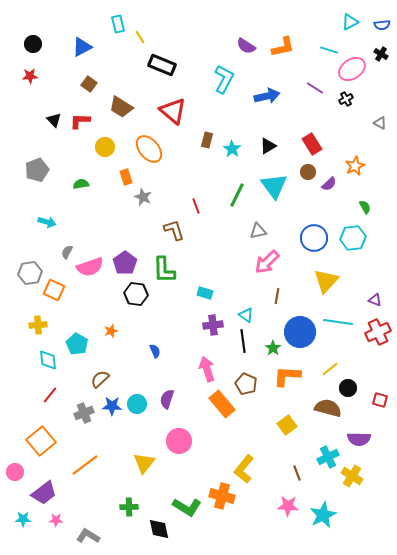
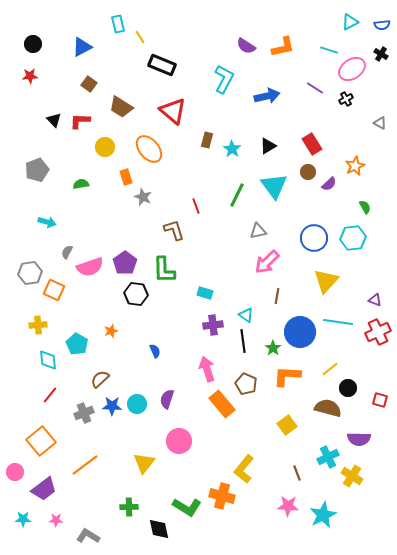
purple trapezoid at (44, 493): moved 4 px up
